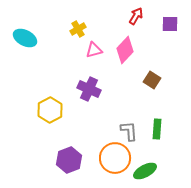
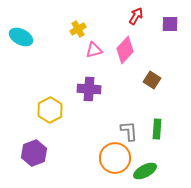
cyan ellipse: moved 4 px left, 1 px up
purple cross: rotated 20 degrees counterclockwise
purple hexagon: moved 35 px left, 7 px up
